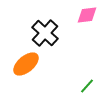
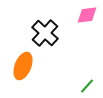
orange ellipse: moved 3 px left, 2 px down; rotated 28 degrees counterclockwise
